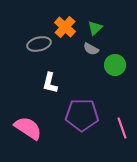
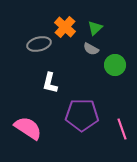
pink line: moved 1 px down
